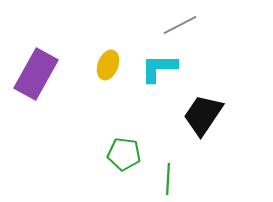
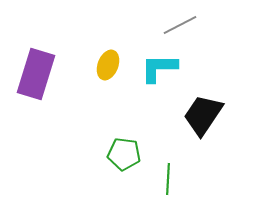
purple rectangle: rotated 12 degrees counterclockwise
